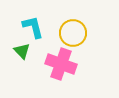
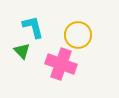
yellow circle: moved 5 px right, 2 px down
